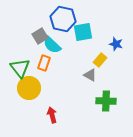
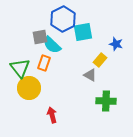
blue hexagon: rotated 20 degrees clockwise
gray square: moved 1 px down; rotated 21 degrees clockwise
